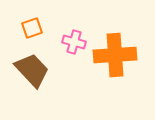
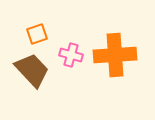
orange square: moved 5 px right, 6 px down
pink cross: moved 3 px left, 13 px down
